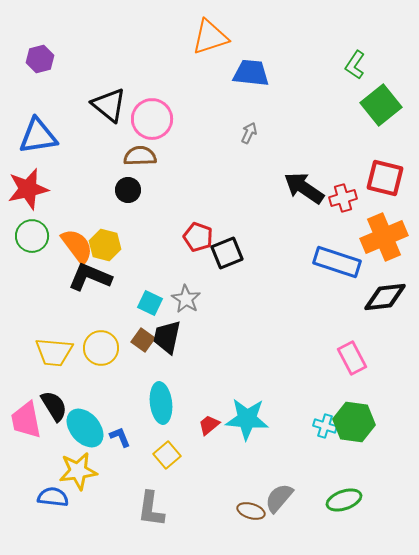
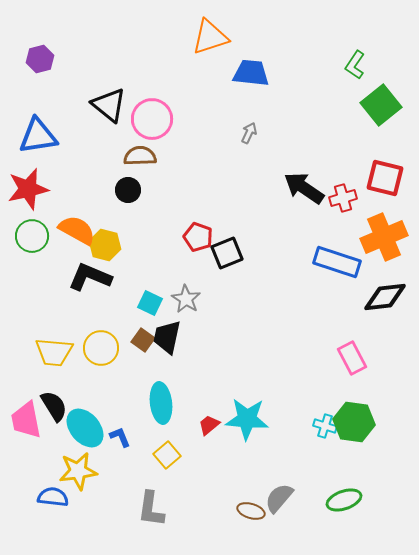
orange semicircle at (77, 246): moved 16 px up; rotated 24 degrees counterclockwise
